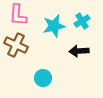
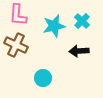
cyan cross: rotated 14 degrees counterclockwise
